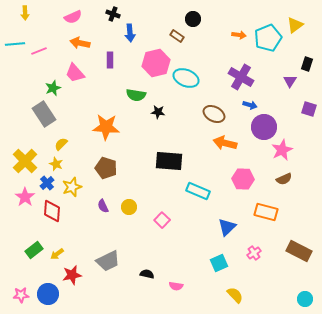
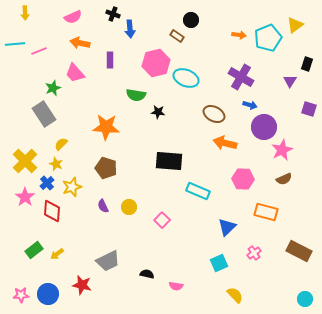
black circle at (193, 19): moved 2 px left, 1 px down
blue arrow at (130, 33): moved 4 px up
red star at (72, 275): moved 10 px right, 10 px down; rotated 24 degrees clockwise
